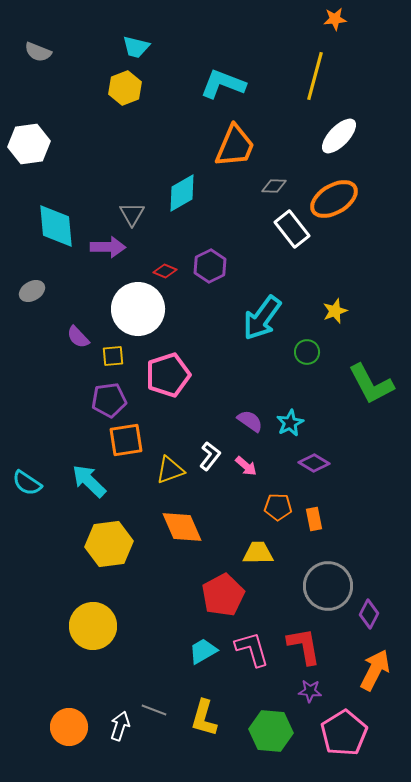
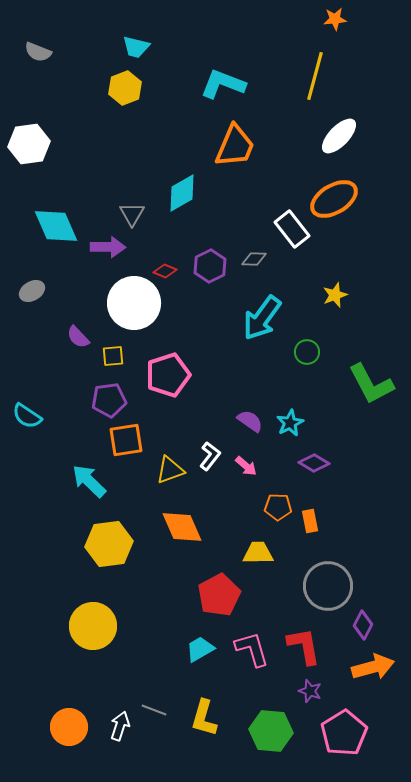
gray diamond at (274, 186): moved 20 px left, 73 px down
cyan diamond at (56, 226): rotated 18 degrees counterclockwise
white circle at (138, 309): moved 4 px left, 6 px up
yellow star at (335, 311): moved 16 px up
cyan semicircle at (27, 483): moved 67 px up
orange rectangle at (314, 519): moved 4 px left, 2 px down
red pentagon at (223, 595): moved 4 px left
purple diamond at (369, 614): moved 6 px left, 11 px down
cyan trapezoid at (203, 651): moved 3 px left, 2 px up
orange arrow at (375, 670): moved 2 px left, 3 px up; rotated 48 degrees clockwise
purple star at (310, 691): rotated 15 degrees clockwise
